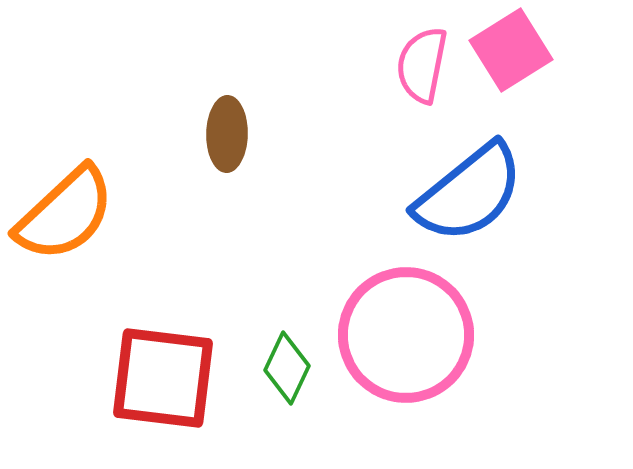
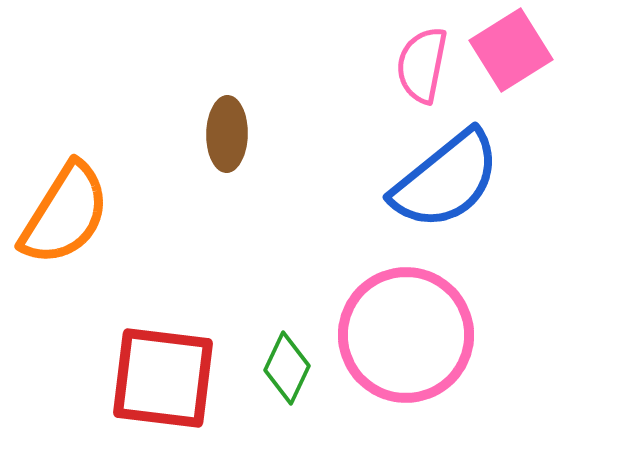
blue semicircle: moved 23 px left, 13 px up
orange semicircle: rotated 15 degrees counterclockwise
